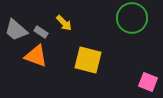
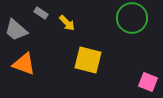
yellow arrow: moved 3 px right
gray rectangle: moved 19 px up
orange triangle: moved 12 px left, 8 px down
